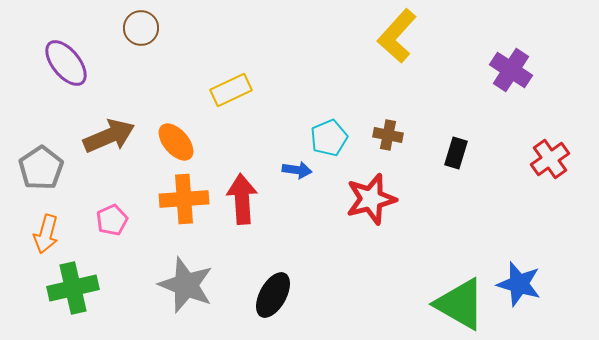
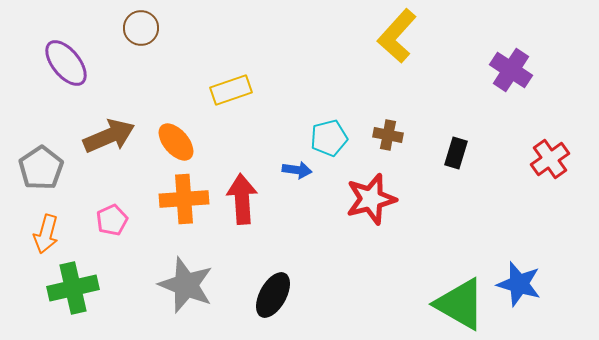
yellow rectangle: rotated 6 degrees clockwise
cyan pentagon: rotated 9 degrees clockwise
